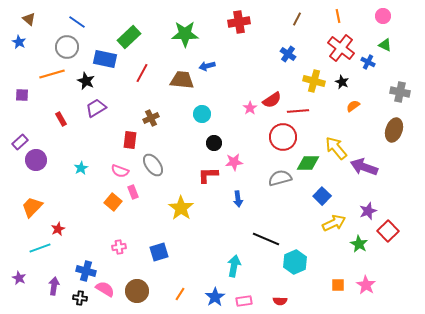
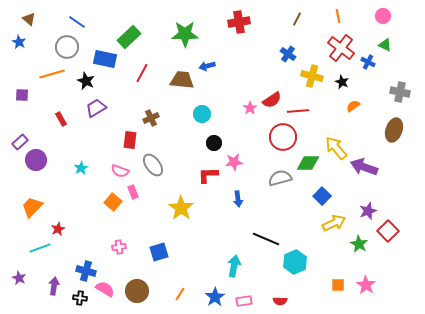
yellow cross at (314, 81): moved 2 px left, 5 px up
